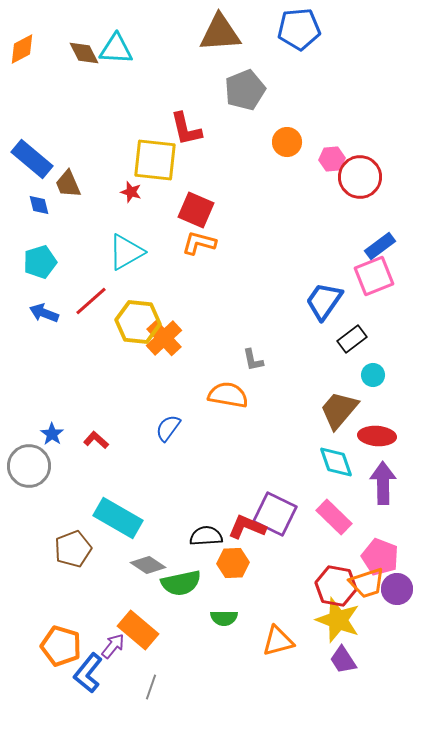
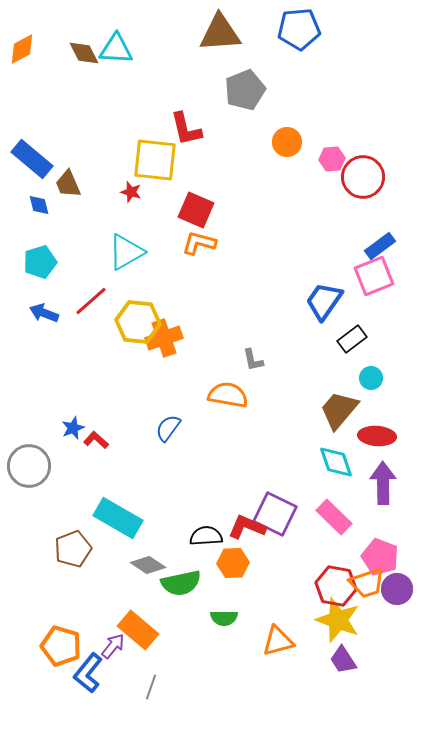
red circle at (360, 177): moved 3 px right
orange cross at (164, 338): rotated 24 degrees clockwise
cyan circle at (373, 375): moved 2 px left, 3 px down
blue star at (52, 434): moved 21 px right, 6 px up; rotated 15 degrees clockwise
